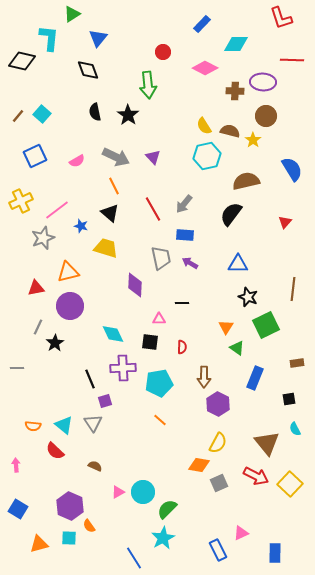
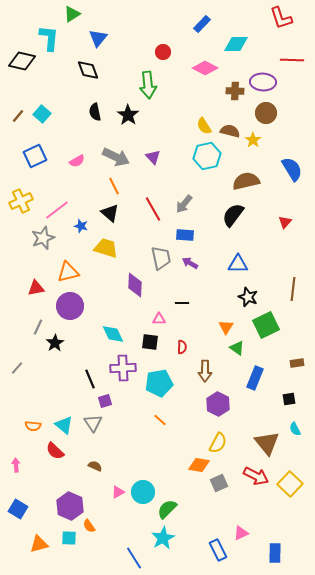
brown circle at (266, 116): moved 3 px up
black semicircle at (231, 214): moved 2 px right, 1 px down
gray line at (17, 368): rotated 48 degrees counterclockwise
brown arrow at (204, 377): moved 1 px right, 6 px up
